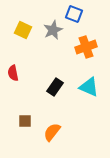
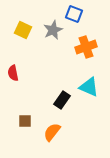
black rectangle: moved 7 px right, 13 px down
